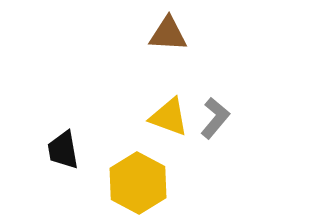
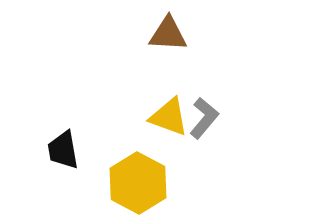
gray L-shape: moved 11 px left
